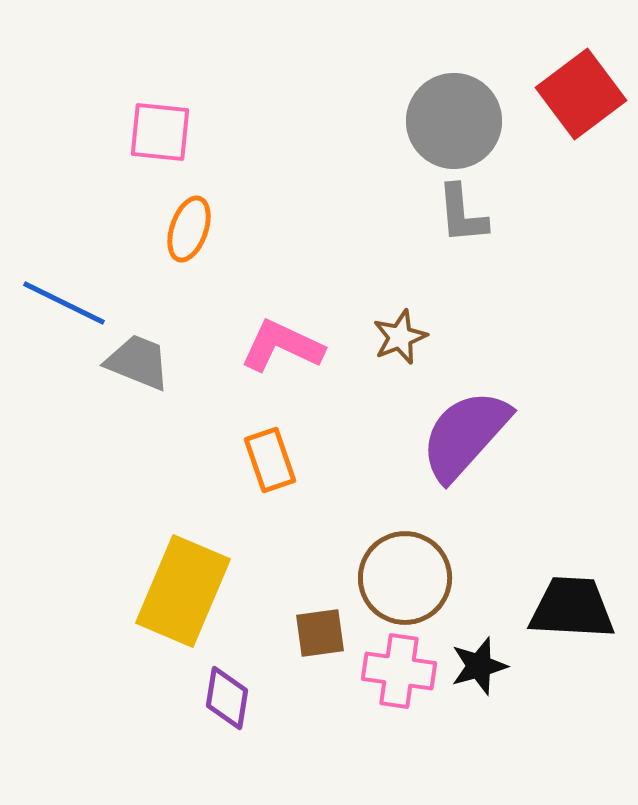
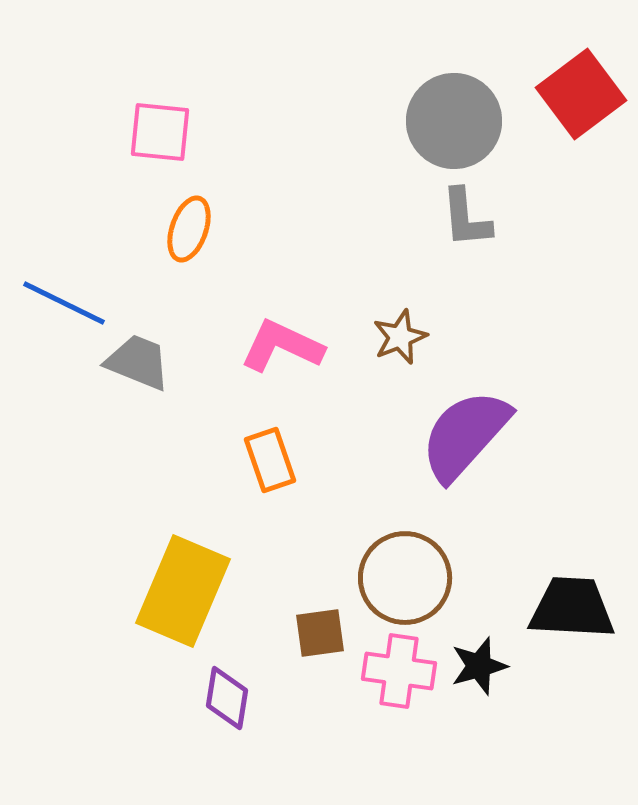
gray L-shape: moved 4 px right, 4 px down
